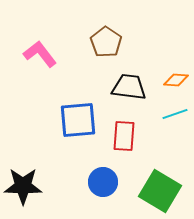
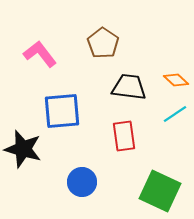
brown pentagon: moved 3 px left, 1 px down
orange diamond: rotated 40 degrees clockwise
cyan line: rotated 15 degrees counterclockwise
blue square: moved 16 px left, 9 px up
red rectangle: rotated 12 degrees counterclockwise
blue circle: moved 21 px left
black star: moved 37 px up; rotated 15 degrees clockwise
green square: rotated 6 degrees counterclockwise
